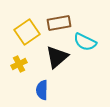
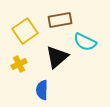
brown rectangle: moved 1 px right, 3 px up
yellow square: moved 2 px left, 1 px up
